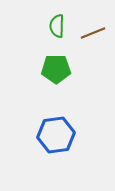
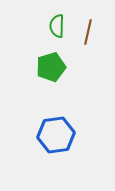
brown line: moved 5 px left, 1 px up; rotated 55 degrees counterclockwise
green pentagon: moved 5 px left, 2 px up; rotated 16 degrees counterclockwise
